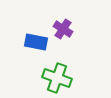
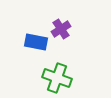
purple cross: moved 2 px left; rotated 24 degrees clockwise
